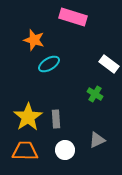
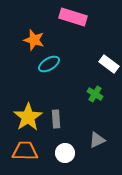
white circle: moved 3 px down
